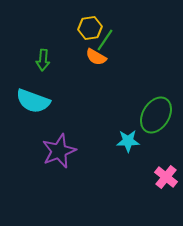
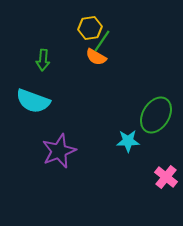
green line: moved 3 px left, 1 px down
